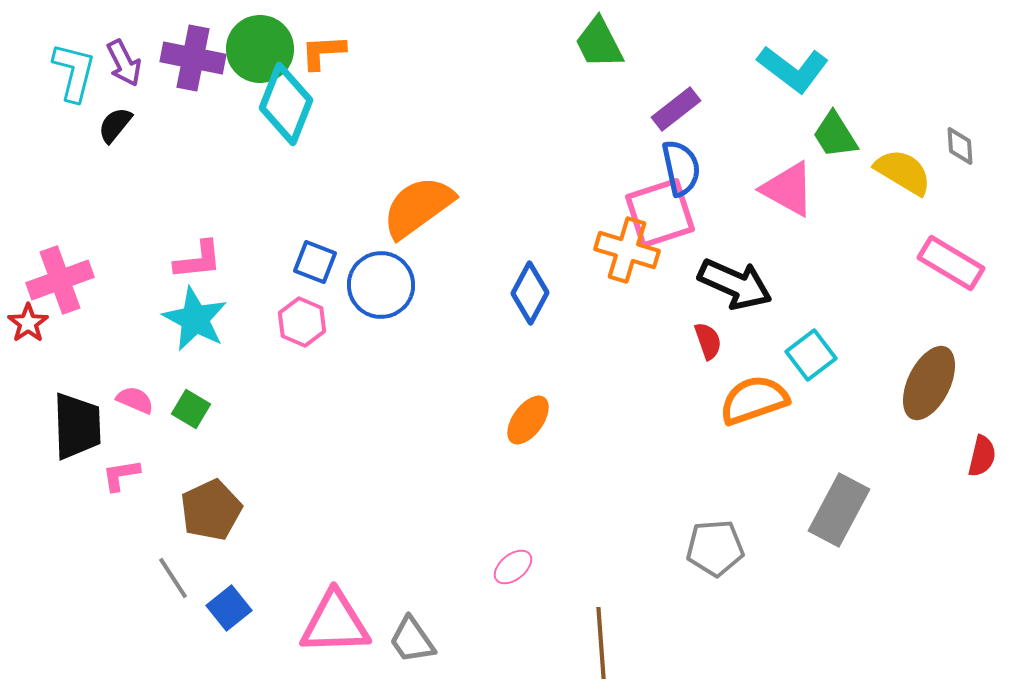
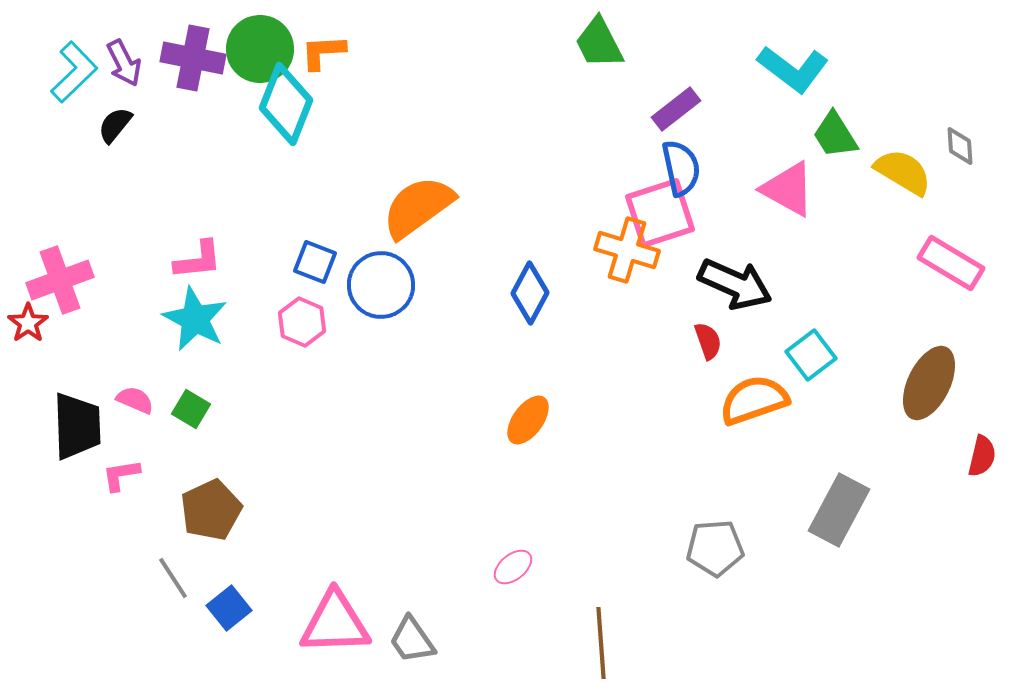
cyan L-shape at (74, 72): rotated 32 degrees clockwise
